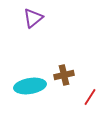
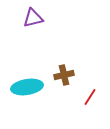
purple triangle: rotated 25 degrees clockwise
cyan ellipse: moved 3 px left, 1 px down
